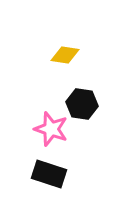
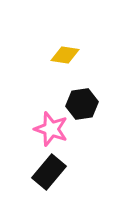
black hexagon: rotated 16 degrees counterclockwise
black rectangle: moved 2 px up; rotated 68 degrees counterclockwise
